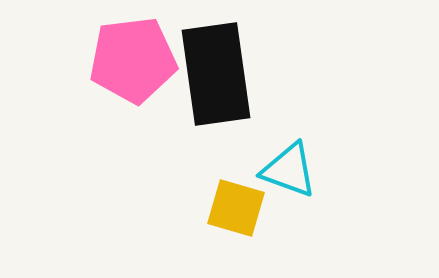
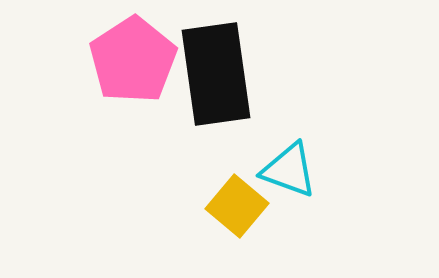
pink pentagon: rotated 26 degrees counterclockwise
yellow square: moved 1 px right, 2 px up; rotated 24 degrees clockwise
